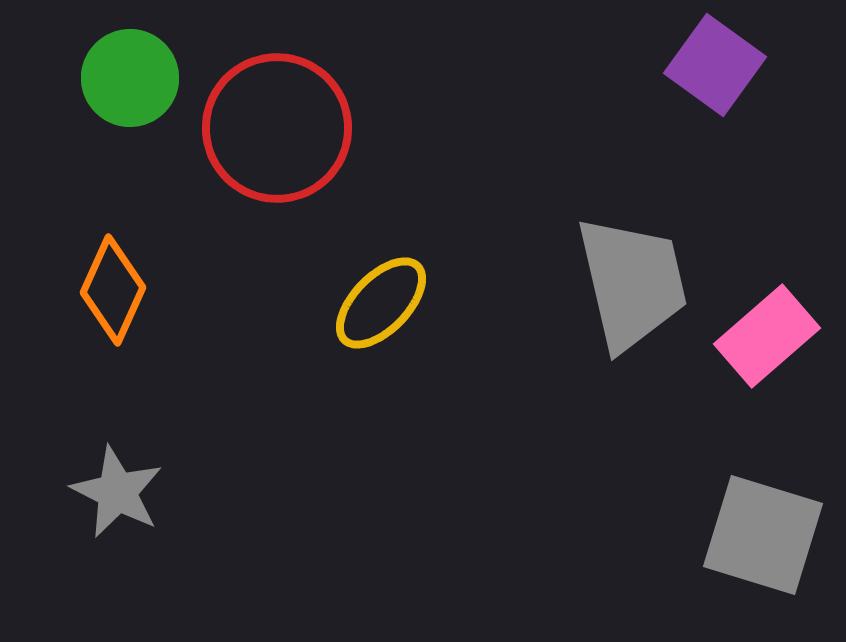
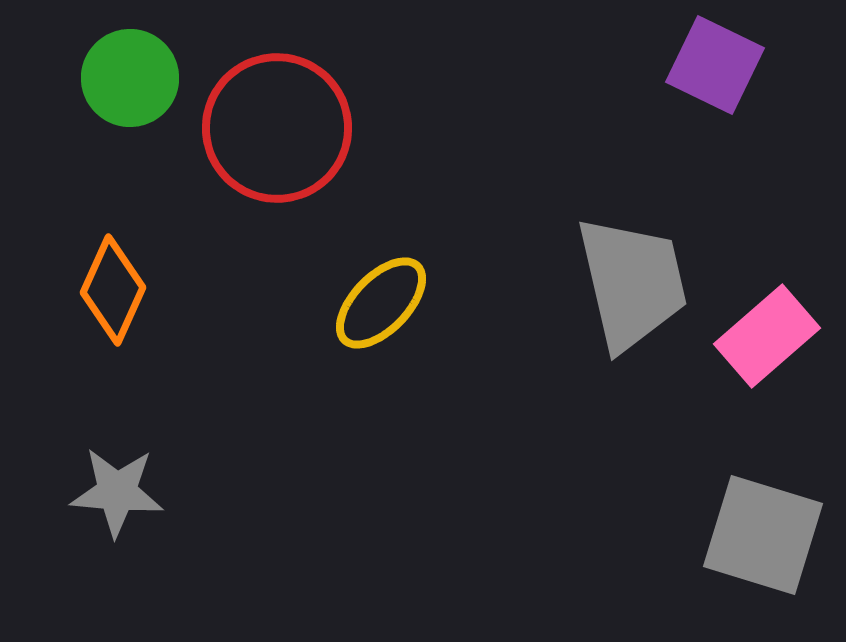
purple square: rotated 10 degrees counterclockwise
gray star: rotated 22 degrees counterclockwise
